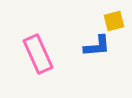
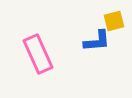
blue L-shape: moved 5 px up
